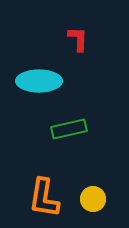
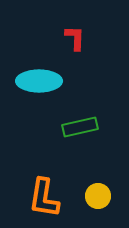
red L-shape: moved 3 px left, 1 px up
green rectangle: moved 11 px right, 2 px up
yellow circle: moved 5 px right, 3 px up
